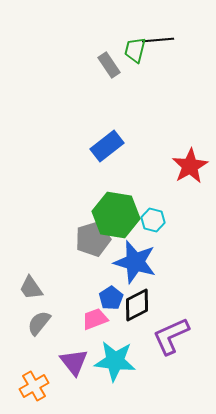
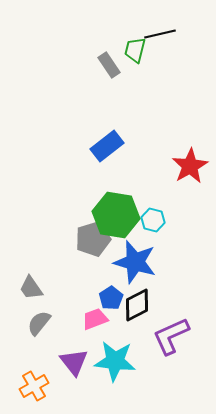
black line: moved 2 px right, 6 px up; rotated 8 degrees counterclockwise
